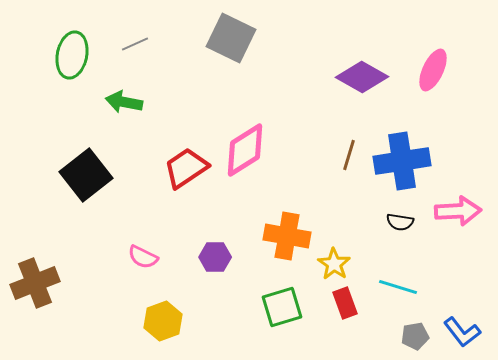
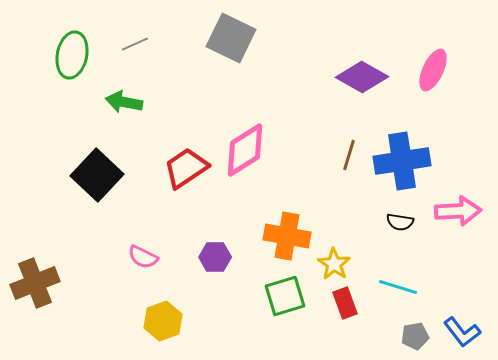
black square: moved 11 px right; rotated 9 degrees counterclockwise
green square: moved 3 px right, 11 px up
